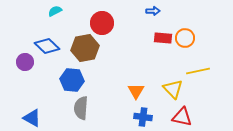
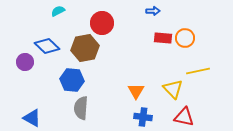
cyan semicircle: moved 3 px right
red triangle: moved 2 px right
